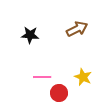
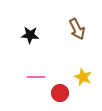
brown arrow: rotated 90 degrees clockwise
pink line: moved 6 px left
red circle: moved 1 px right
